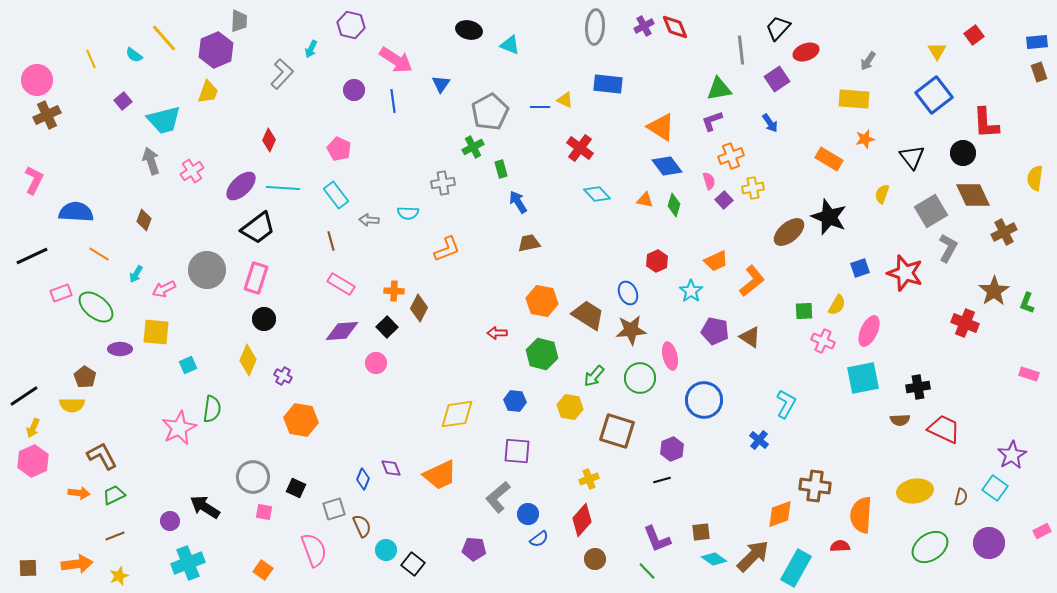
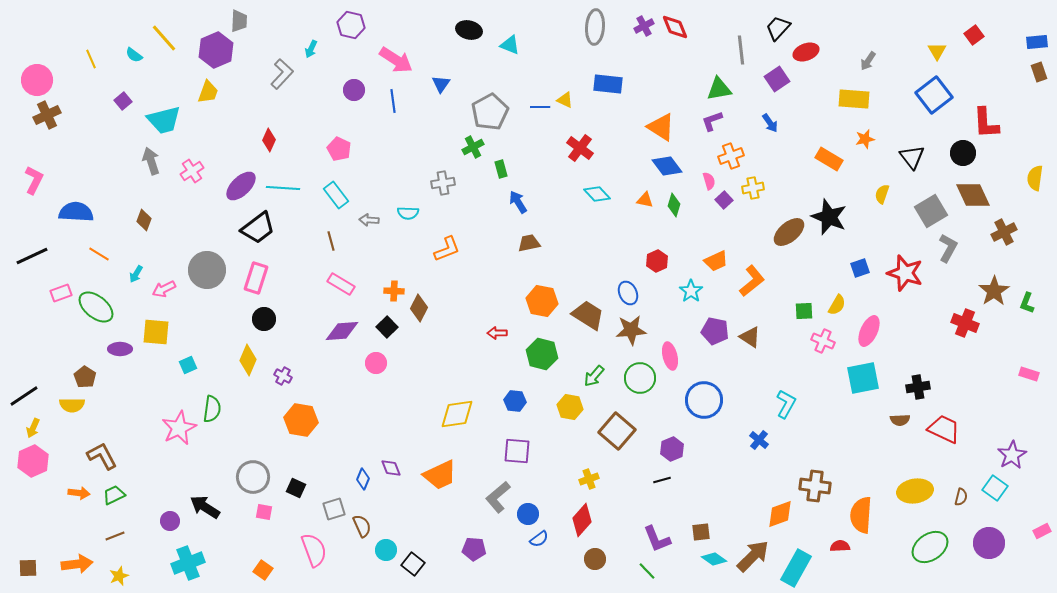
brown square at (617, 431): rotated 24 degrees clockwise
